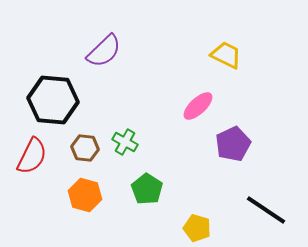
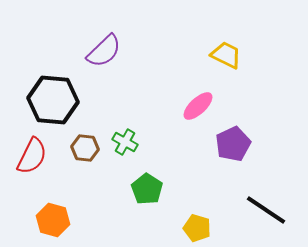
orange hexagon: moved 32 px left, 25 px down
